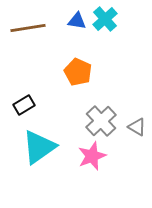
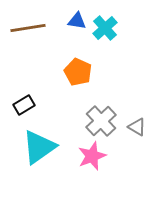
cyan cross: moved 9 px down
